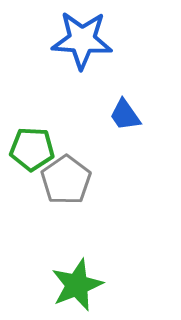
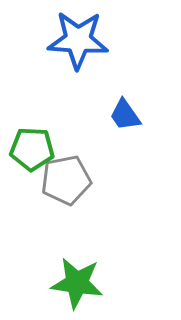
blue star: moved 4 px left
gray pentagon: rotated 24 degrees clockwise
green star: moved 2 px up; rotated 30 degrees clockwise
